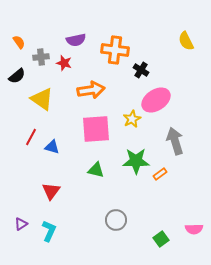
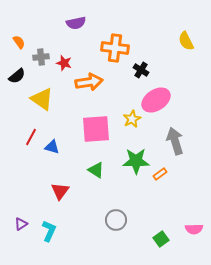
purple semicircle: moved 17 px up
orange cross: moved 2 px up
orange arrow: moved 2 px left, 8 px up
green triangle: rotated 18 degrees clockwise
red triangle: moved 9 px right
